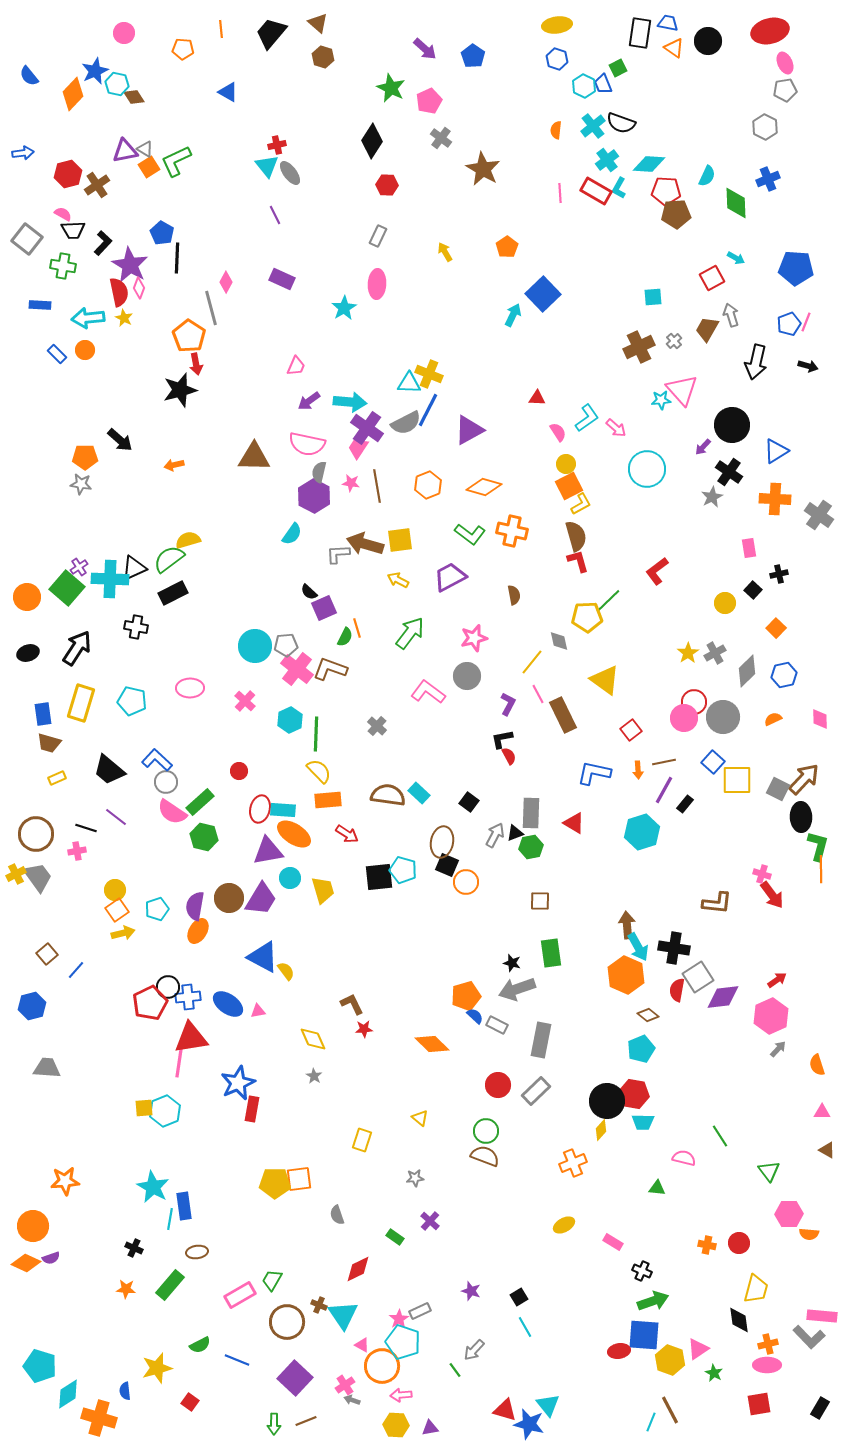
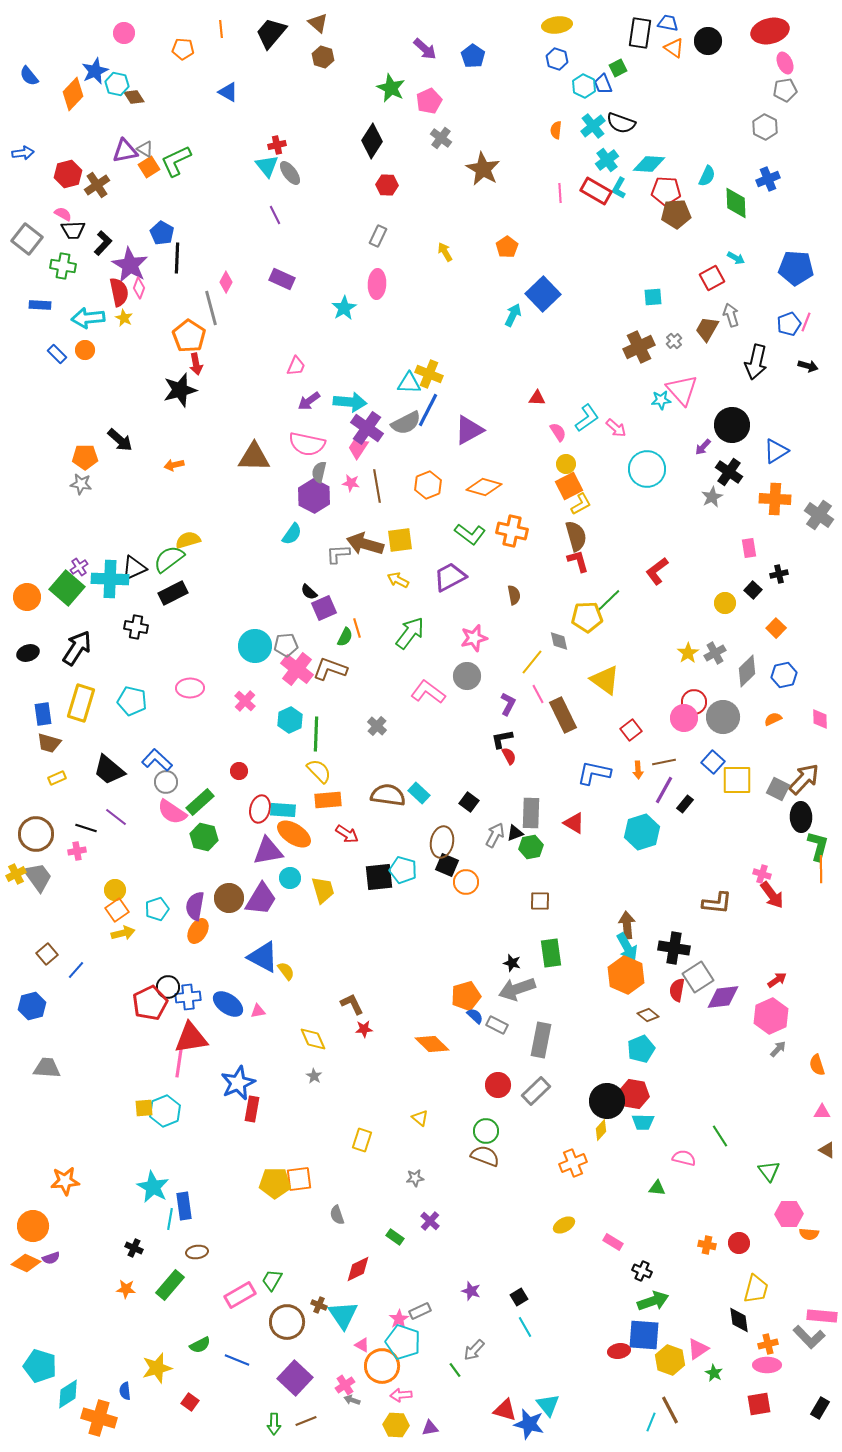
cyan arrow at (638, 947): moved 11 px left
